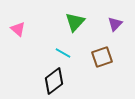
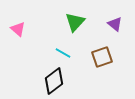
purple triangle: rotated 35 degrees counterclockwise
